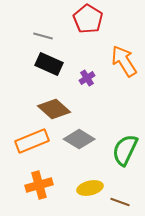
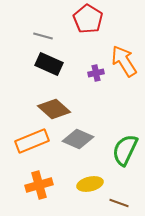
purple cross: moved 9 px right, 5 px up; rotated 21 degrees clockwise
gray diamond: moved 1 px left; rotated 8 degrees counterclockwise
yellow ellipse: moved 4 px up
brown line: moved 1 px left, 1 px down
